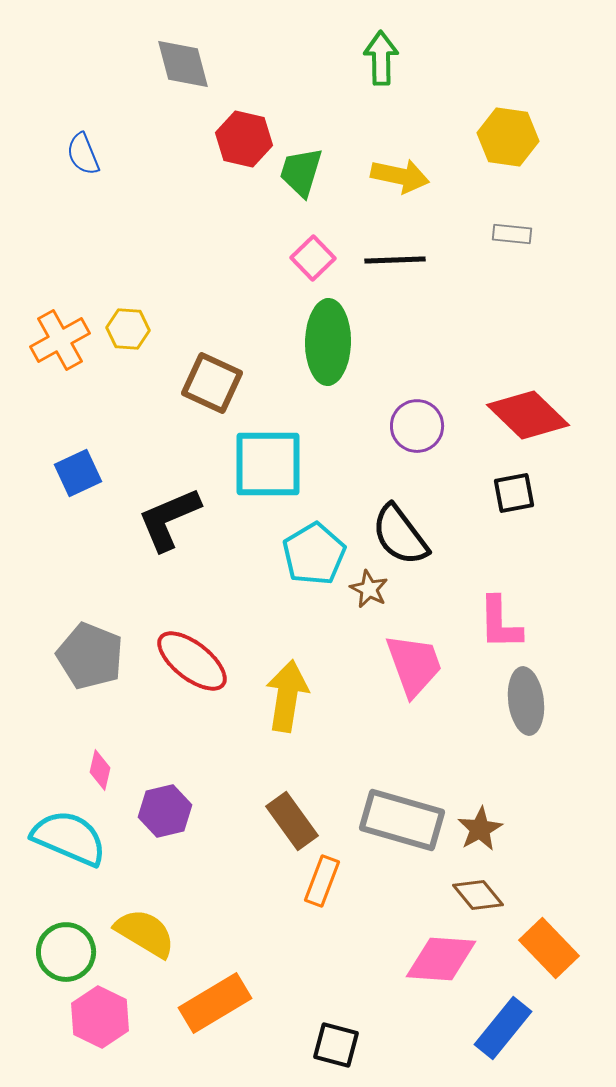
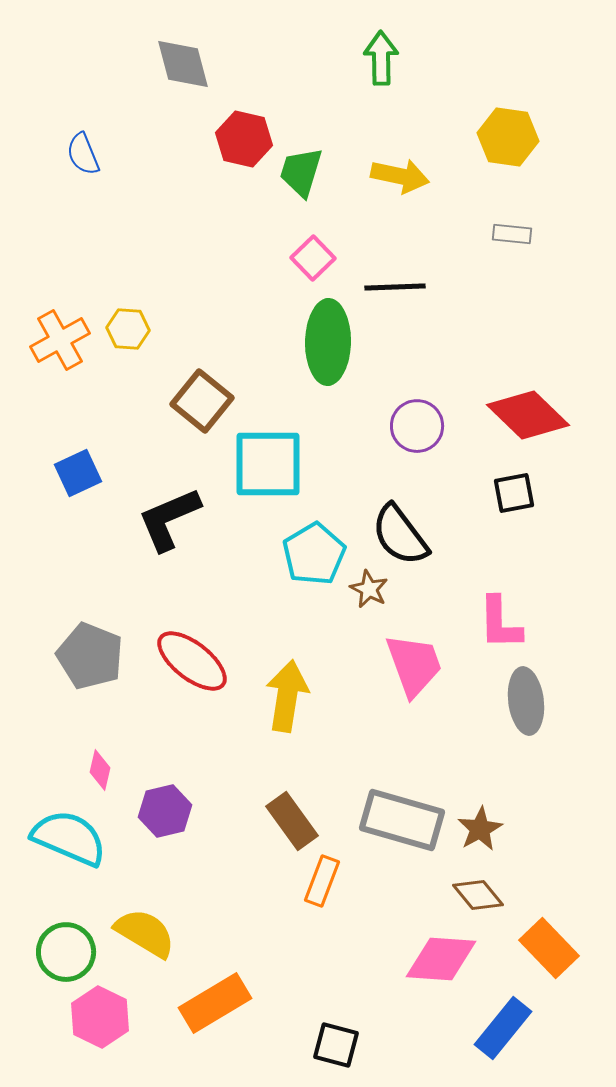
black line at (395, 260): moved 27 px down
brown square at (212, 383): moved 10 px left, 18 px down; rotated 14 degrees clockwise
